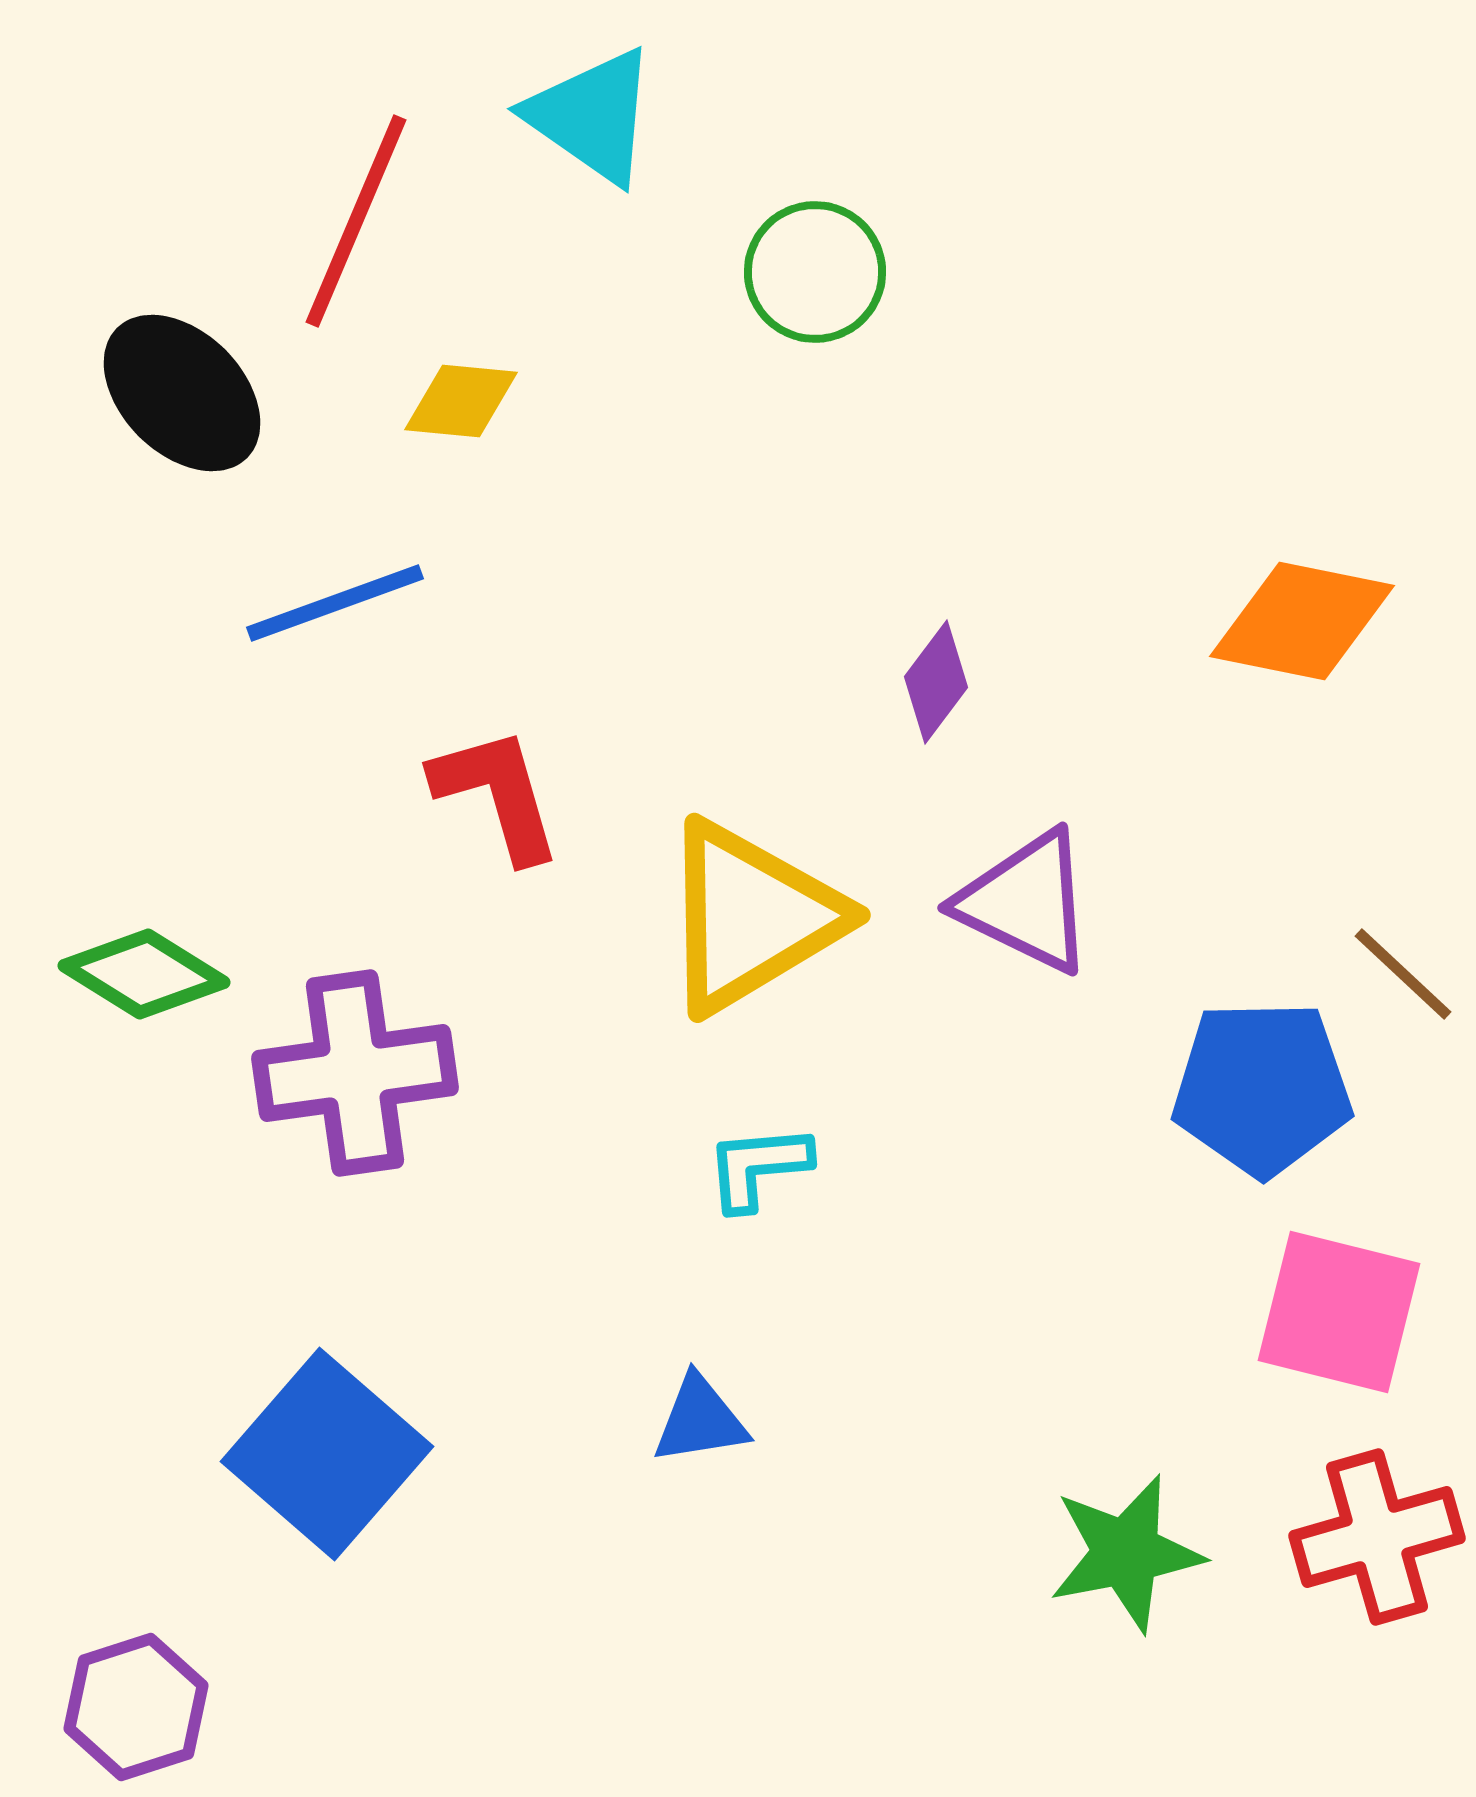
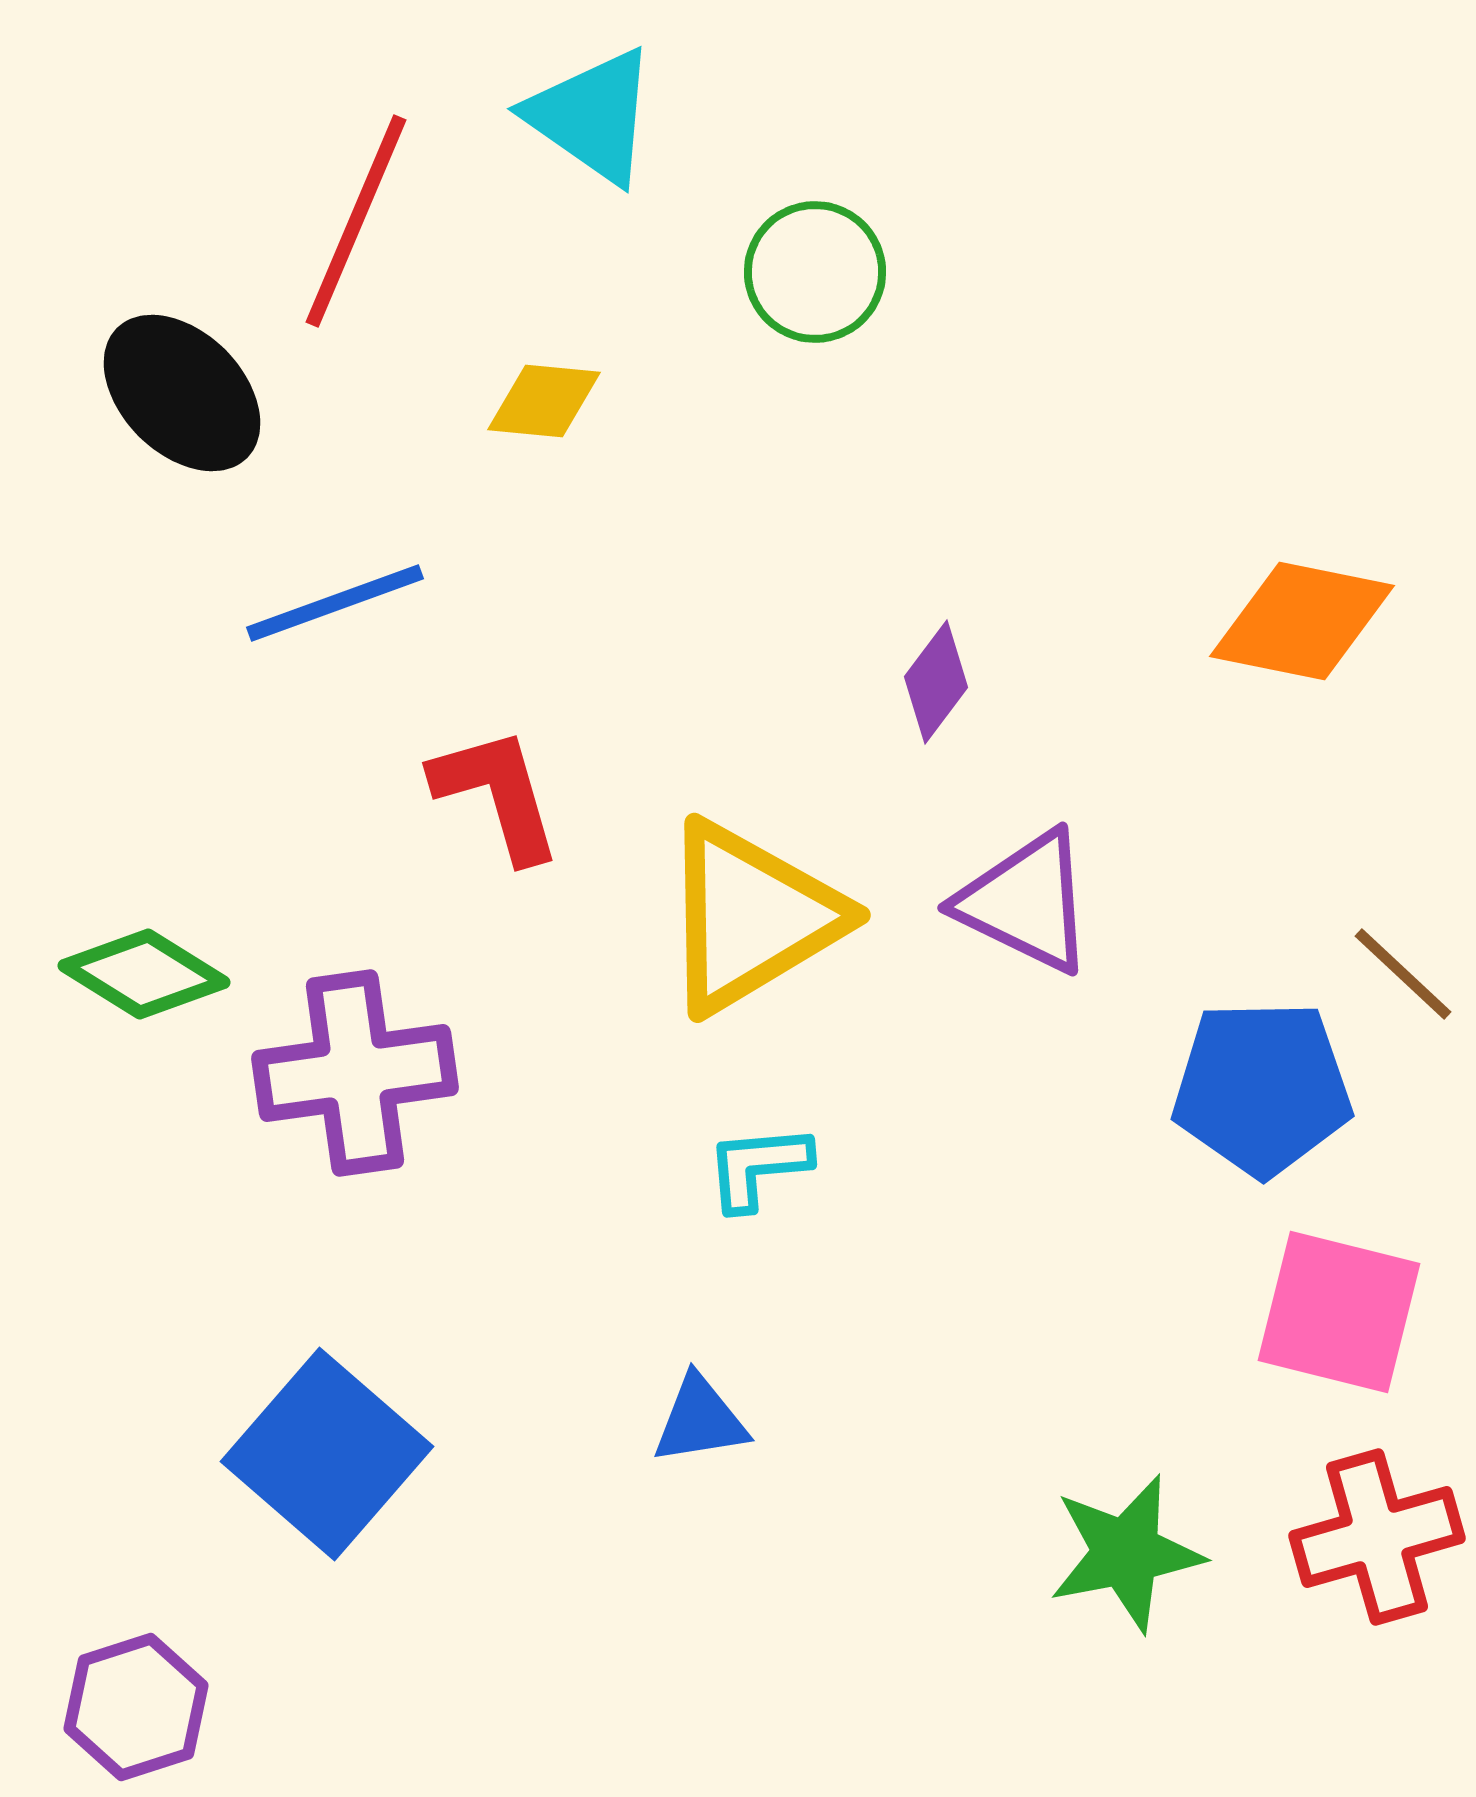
yellow diamond: moved 83 px right
